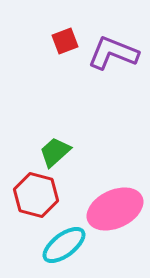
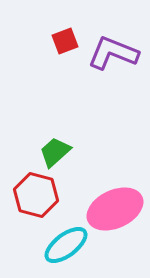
cyan ellipse: moved 2 px right
